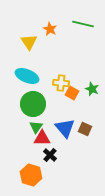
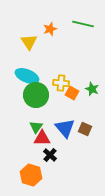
orange star: rotated 24 degrees clockwise
green circle: moved 3 px right, 9 px up
